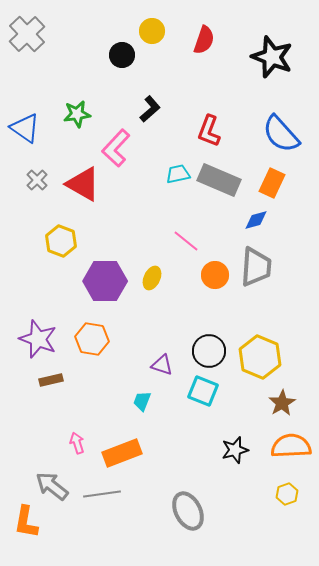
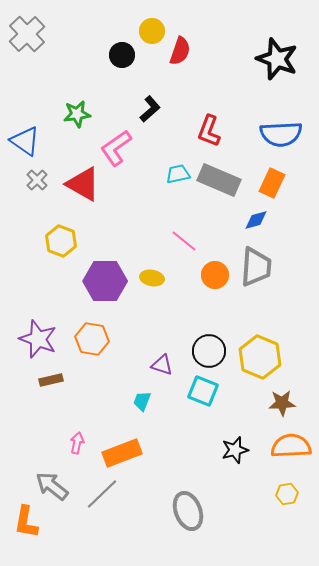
red semicircle at (204, 40): moved 24 px left, 11 px down
black star at (272, 57): moved 5 px right, 2 px down
blue triangle at (25, 128): moved 13 px down
blue semicircle at (281, 134): rotated 51 degrees counterclockwise
pink L-shape at (116, 148): rotated 12 degrees clockwise
pink line at (186, 241): moved 2 px left
yellow ellipse at (152, 278): rotated 75 degrees clockwise
brown star at (282, 403): rotated 28 degrees clockwise
pink arrow at (77, 443): rotated 30 degrees clockwise
gray line at (102, 494): rotated 36 degrees counterclockwise
yellow hexagon at (287, 494): rotated 10 degrees clockwise
gray ellipse at (188, 511): rotated 6 degrees clockwise
